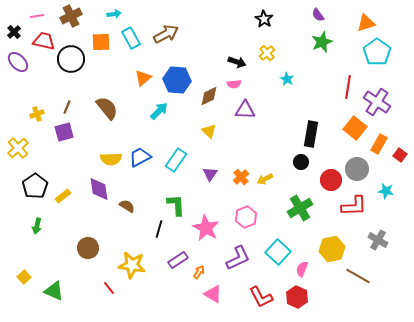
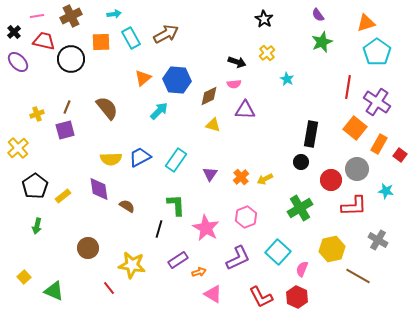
yellow triangle at (209, 131): moved 4 px right, 6 px up; rotated 28 degrees counterclockwise
purple square at (64, 132): moved 1 px right, 2 px up
orange arrow at (199, 272): rotated 40 degrees clockwise
